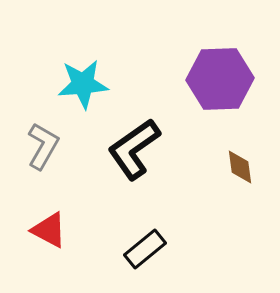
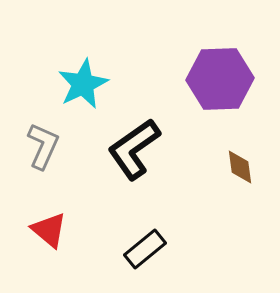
cyan star: rotated 21 degrees counterclockwise
gray L-shape: rotated 6 degrees counterclockwise
red triangle: rotated 12 degrees clockwise
